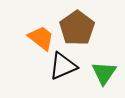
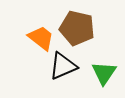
brown pentagon: rotated 24 degrees counterclockwise
